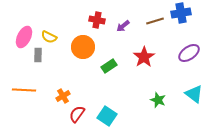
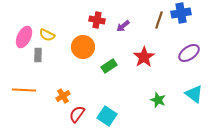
brown line: moved 4 px right, 1 px up; rotated 54 degrees counterclockwise
yellow semicircle: moved 2 px left, 2 px up
